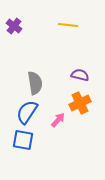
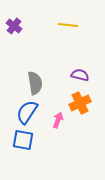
pink arrow: rotated 21 degrees counterclockwise
